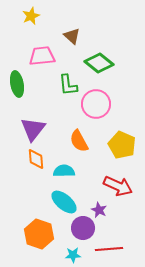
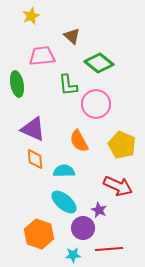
purple triangle: rotated 44 degrees counterclockwise
orange diamond: moved 1 px left
